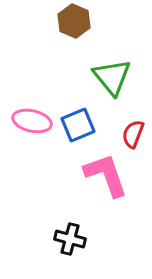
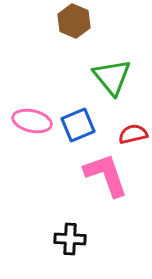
red semicircle: rotated 56 degrees clockwise
black cross: rotated 12 degrees counterclockwise
